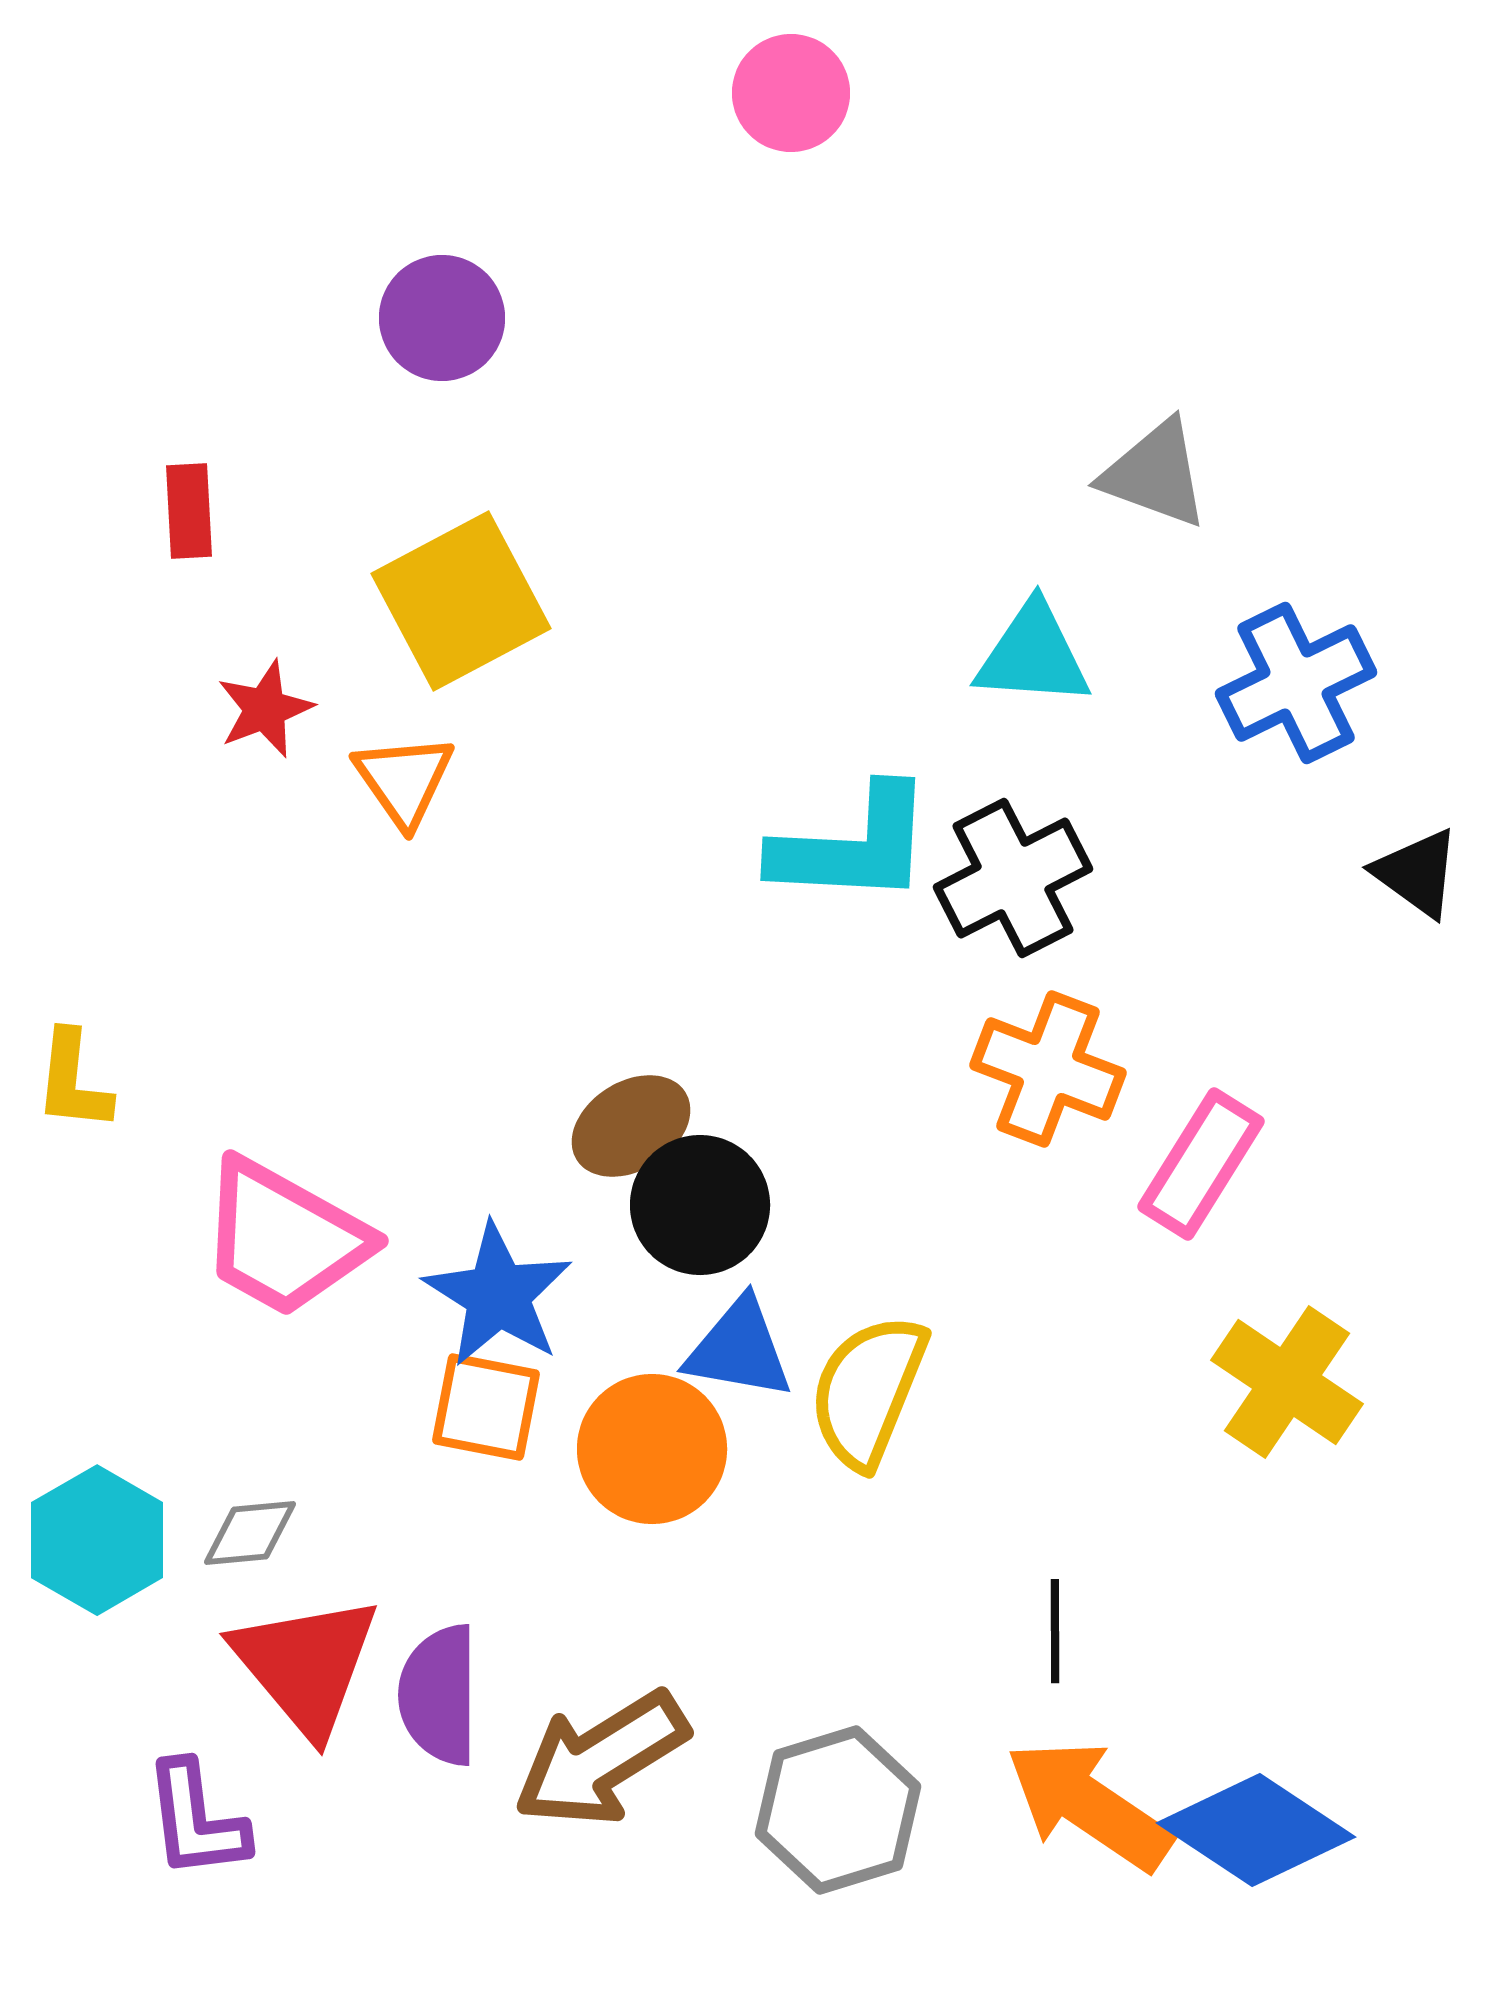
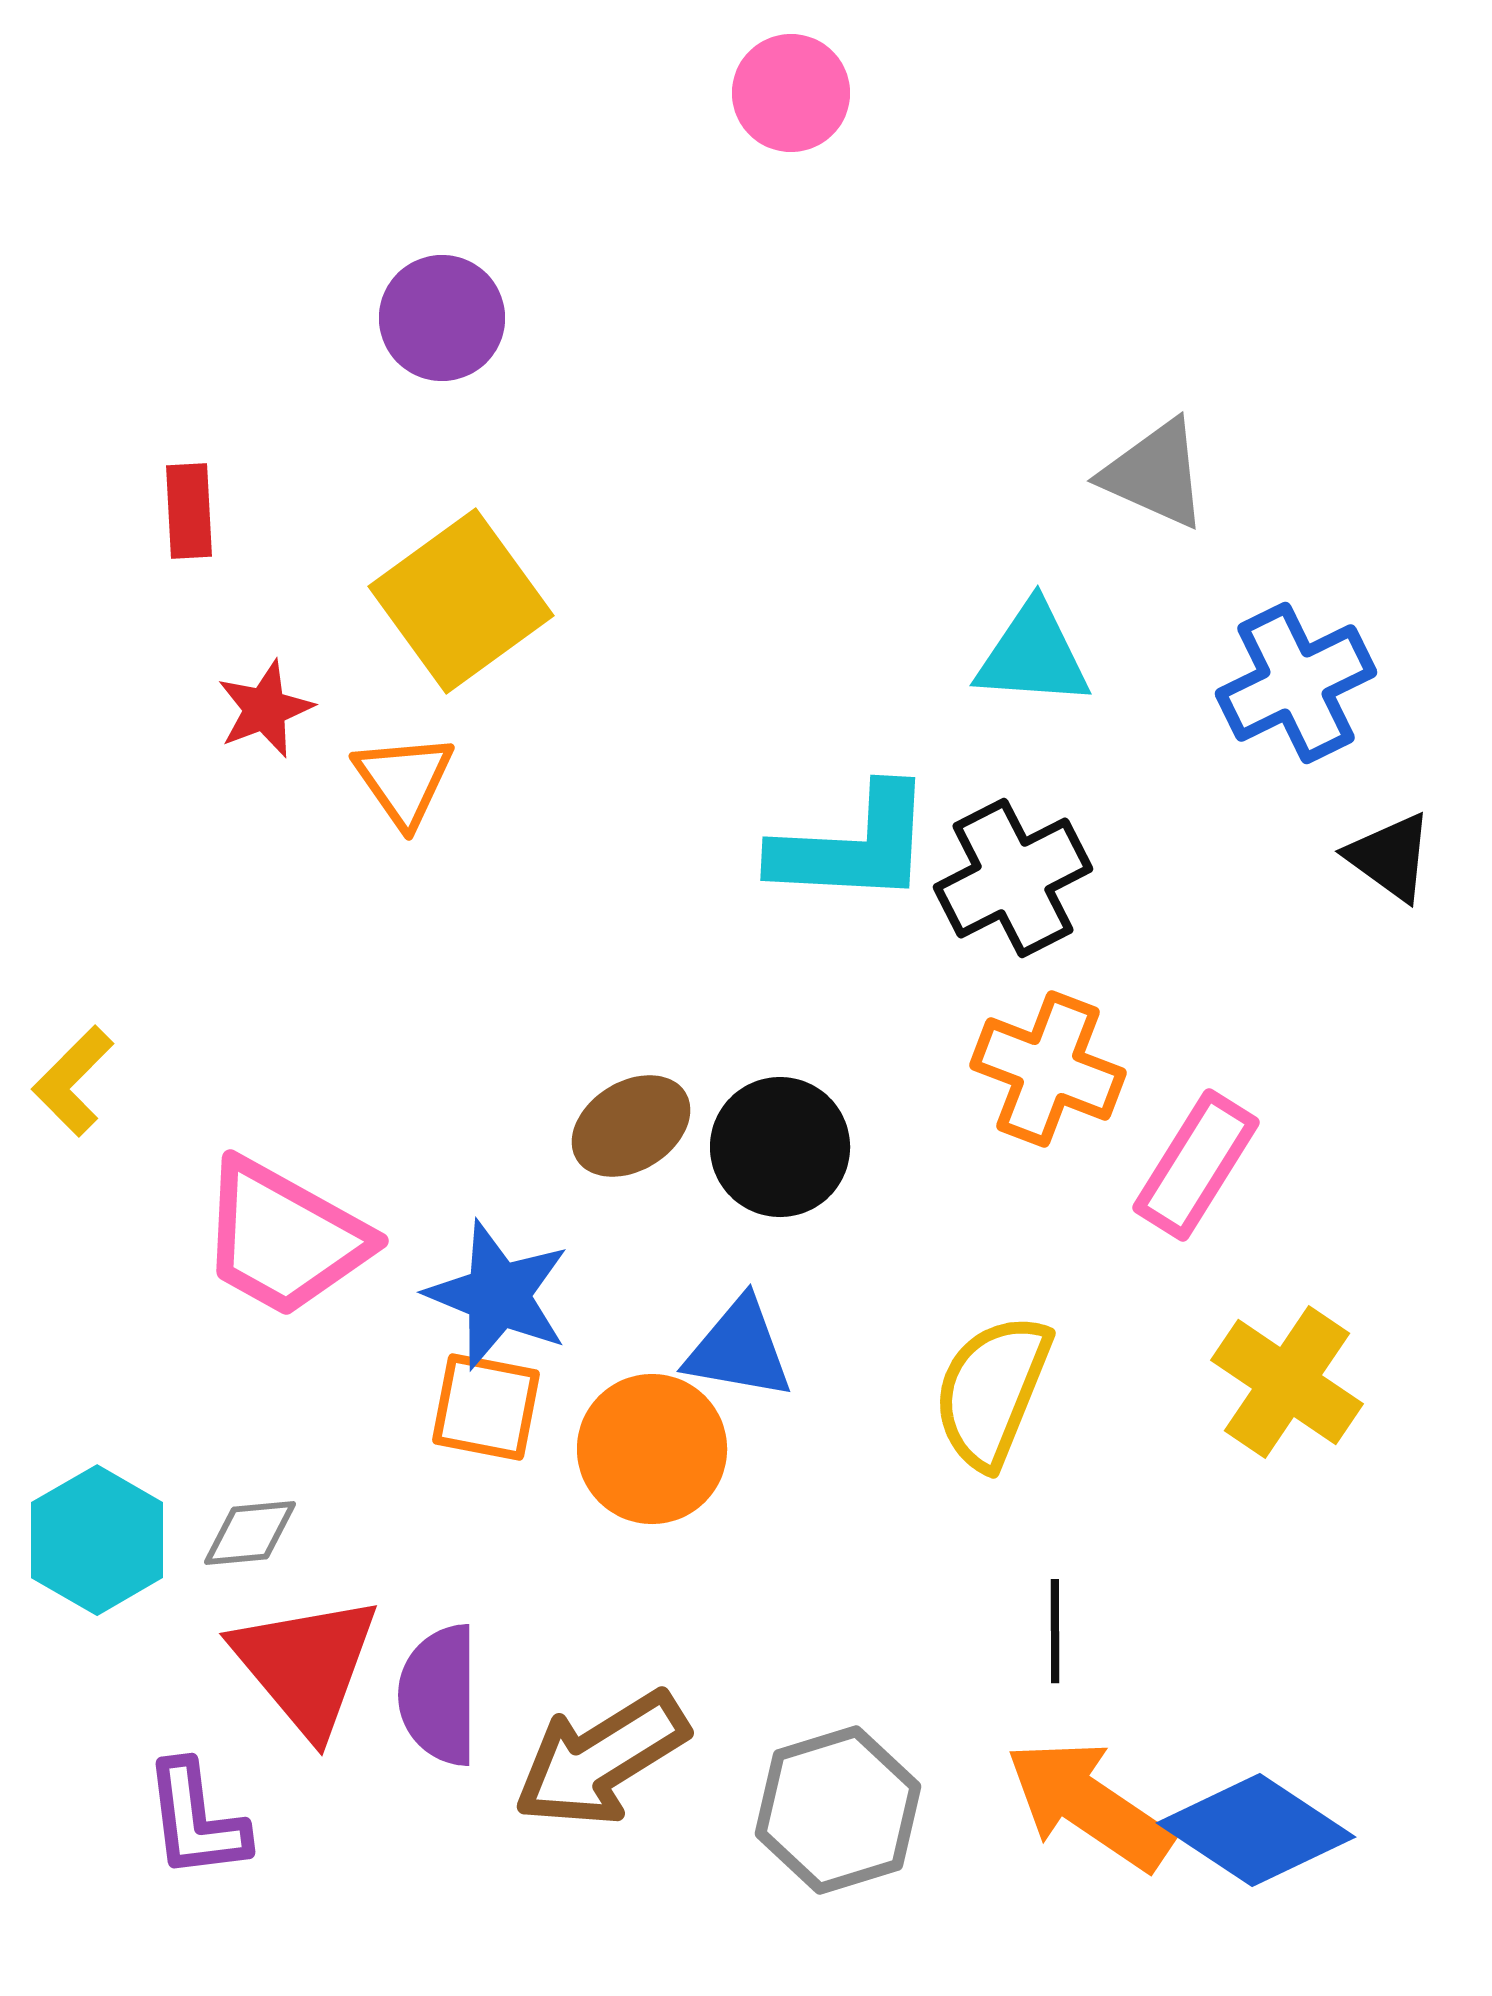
gray triangle: rotated 4 degrees clockwise
yellow square: rotated 8 degrees counterclockwise
black triangle: moved 27 px left, 16 px up
yellow L-shape: rotated 39 degrees clockwise
pink rectangle: moved 5 px left, 1 px down
black circle: moved 80 px right, 58 px up
blue star: rotated 10 degrees counterclockwise
yellow semicircle: moved 124 px right
